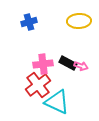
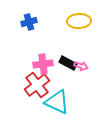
red cross: moved 1 px left
